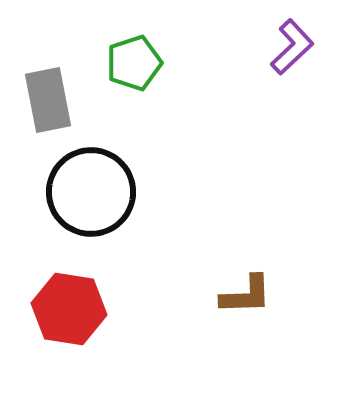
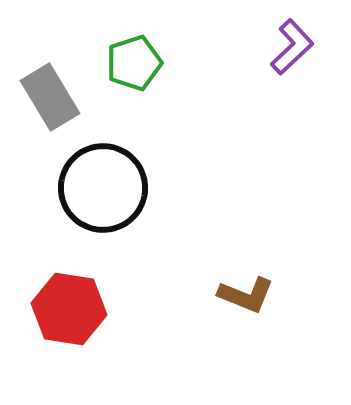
gray rectangle: moved 2 px right, 3 px up; rotated 20 degrees counterclockwise
black circle: moved 12 px right, 4 px up
brown L-shape: rotated 24 degrees clockwise
